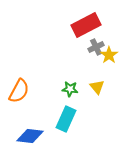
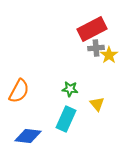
red rectangle: moved 6 px right, 4 px down
gray cross: moved 1 px down; rotated 21 degrees clockwise
yellow triangle: moved 17 px down
blue diamond: moved 2 px left
